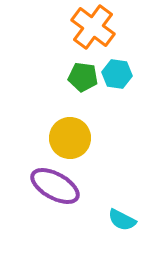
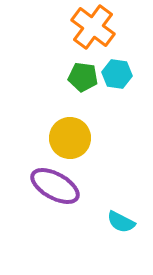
cyan semicircle: moved 1 px left, 2 px down
